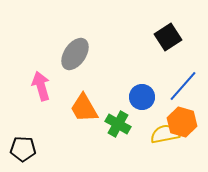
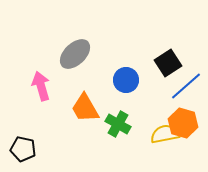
black square: moved 26 px down
gray ellipse: rotated 12 degrees clockwise
blue line: moved 3 px right; rotated 8 degrees clockwise
blue circle: moved 16 px left, 17 px up
orange trapezoid: moved 1 px right
orange hexagon: moved 1 px right, 1 px down
black pentagon: rotated 10 degrees clockwise
